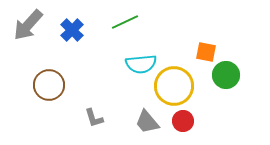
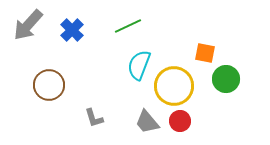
green line: moved 3 px right, 4 px down
orange square: moved 1 px left, 1 px down
cyan semicircle: moved 2 px left, 1 px down; rotated 116 degrees clockwise
green circle: moved 4 px down
red circle: moved 3 px left
